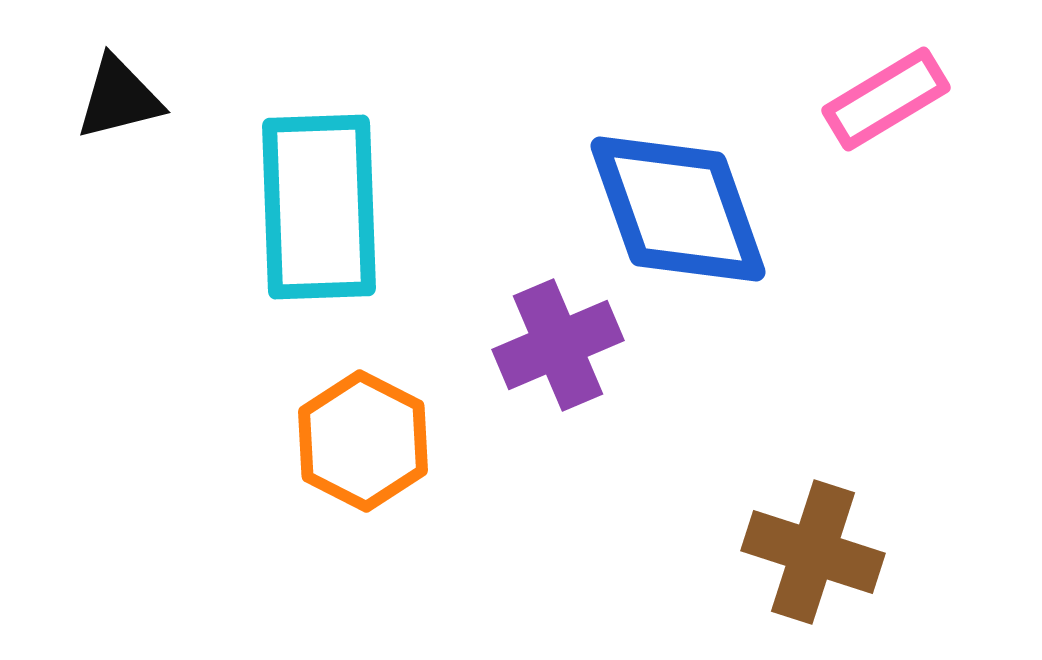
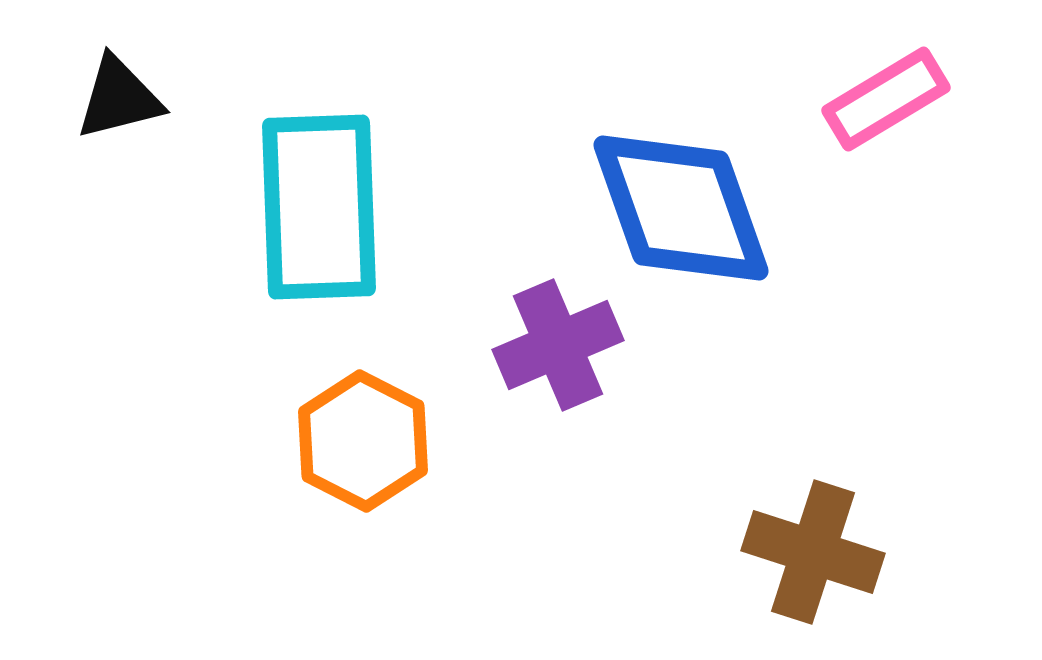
blue diamond: moved 3 px right, 1 px up
